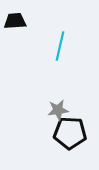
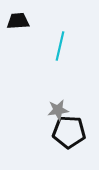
black trapezoid: moved 3 px right
black pentagon: moved 1 px left, 1 px up
